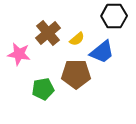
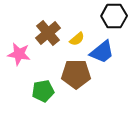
green pentagon: moved 2 px down
